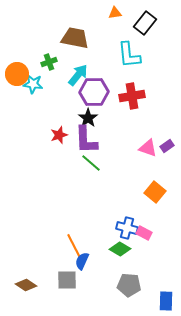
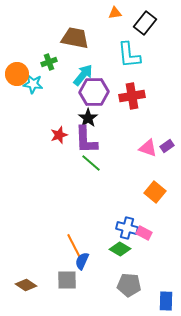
cyan arrow: moved 5 px right
